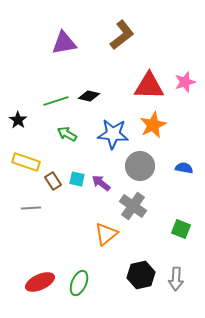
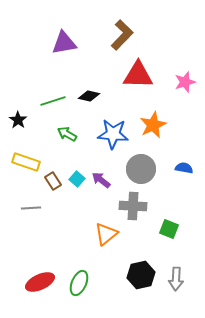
brown L-shape: rotated 8 degrees counterclockwise
red triangle: moved 11 px left, 11 px up
green line: moved 3 px left
gray circle: moved 1 px right, 3 px down
cyan square: rotated 28 degrees clockwise
purple arrow: moved 3 px up
gray cross: rotated 32 degrees counterclockwise
green square: moved 12 px left
